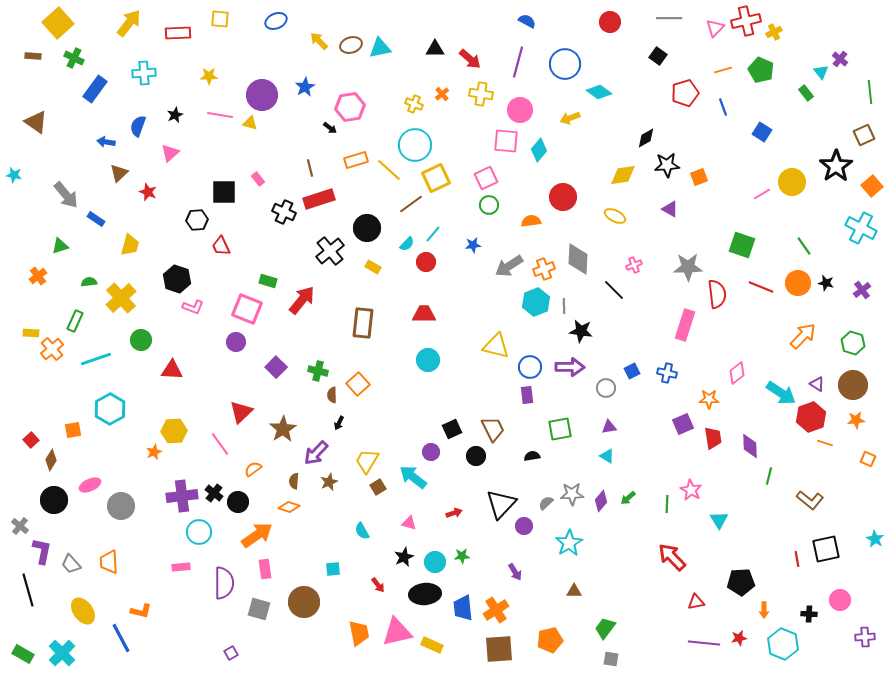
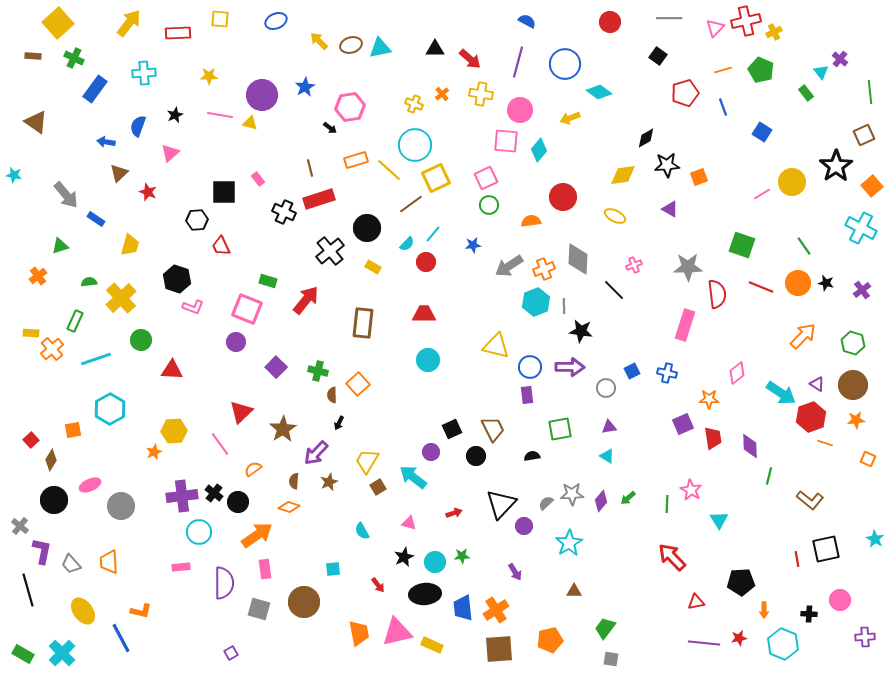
red arrow at (302, 300): moved 4 px right
